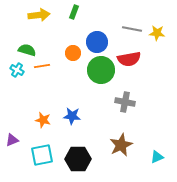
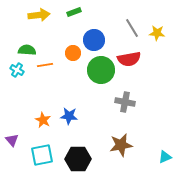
green rectangle: rotated 48 degrees clockwise
gray line: moved 1 px up; rotated 48 degrees clockwise
blue circle: moved 3 px left, 2 px up
green semicircle: rotated 12 degrees counterclockwise
orange line: moved 3 px right, 1 px up
blue star: moved 3 px left
orange star: rotated 14 degrees clockwise
purple triangle: rotated 48 degrees counterclockwise
brown star: rotated 15 degrees clockwise
cyan triangle: moved 8 px right
